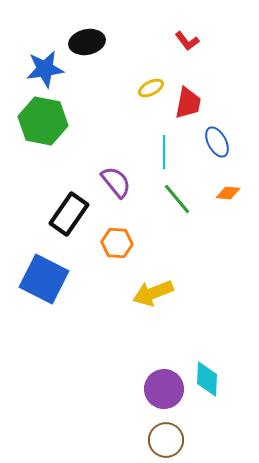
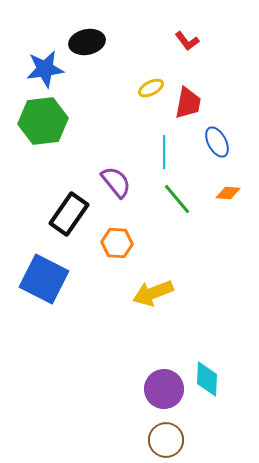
green hexagon: rotated 18 degrees counterclockwise
